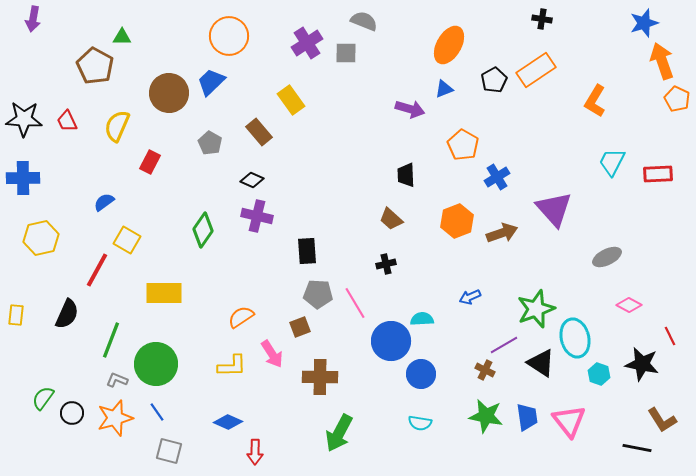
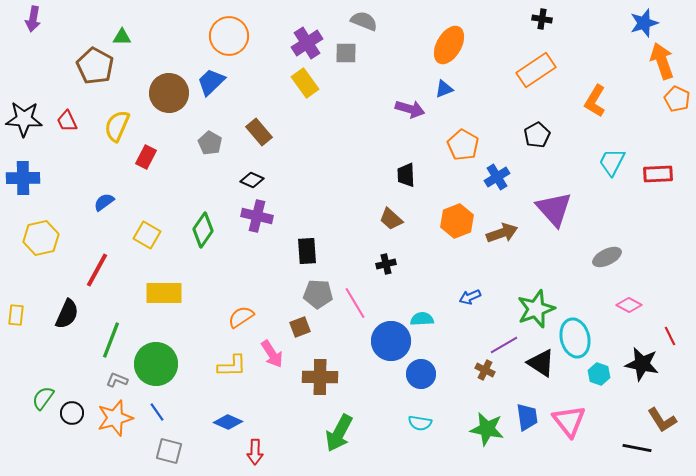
black pentagon at (494, 80): moved 43 px right, 55 px down
yellow rectangle at (291, 100): moved 14 px right, 17 px up
red rectangle at (150, 162): moved 4 px left, 5 px up
yellow square at (127, 240): moved 20 px right, 5 px up
green star at (486, 416): moved 1 px right, 13 px down
